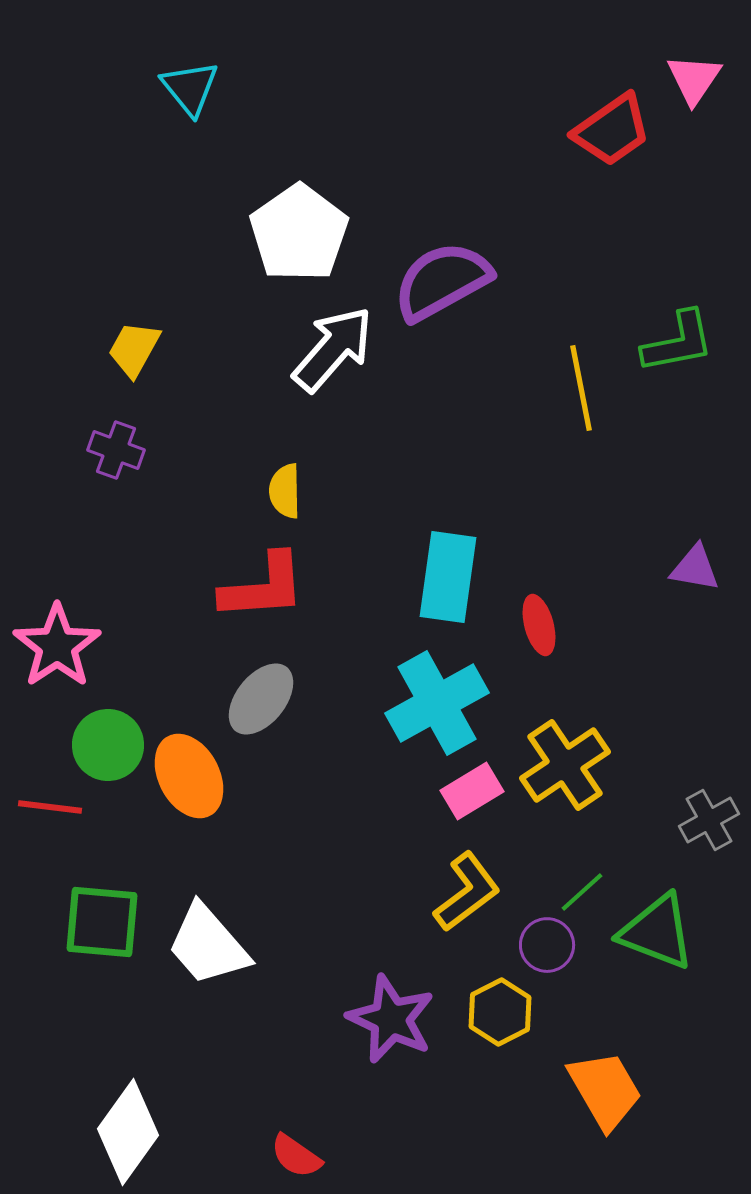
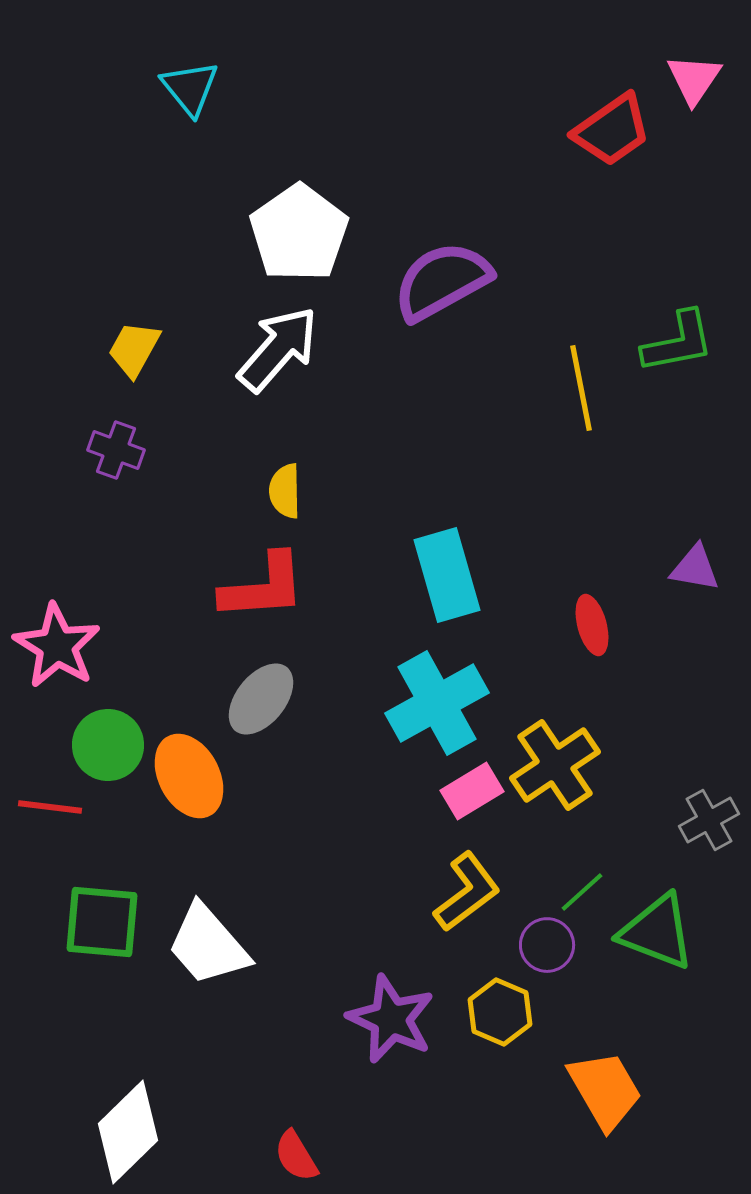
white arrow: moved 55 px left
cyan rectangle: moved 1 px left, 2 px up; rotated 24 degrees counterclockwise
red ellipse: moved 53 px right
pink star: rotated 6 degrees counterclockwise
yellow cross: moved 10 px left
yellow hexagon: rotated 10 degrees counterclockwise
white diamond: rotated 10 degrees clockwise
red semicircle: rotated 24 degrees clockwise
